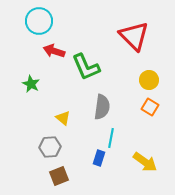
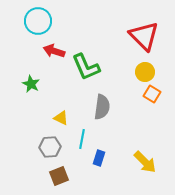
cyan circle: moved 1 px left
red triangle: moved 10 px right
yellow circle: moved 4 px left, 8 px up
orange square: moved 2 px right, 13 px up
yellow triangle: moved 2 px left; rotated 14 degrees counterclockwise
cyan line: moved 29 px left, 1 px down
yellow arrow: rotated 10 degrees clockwise
